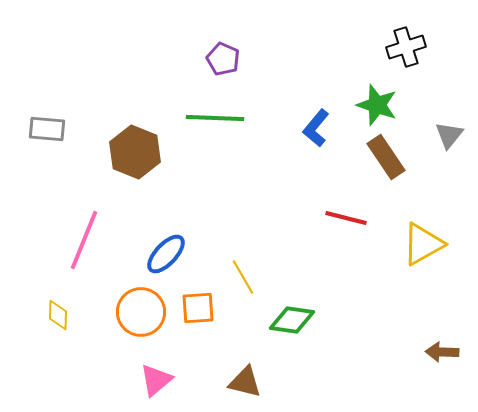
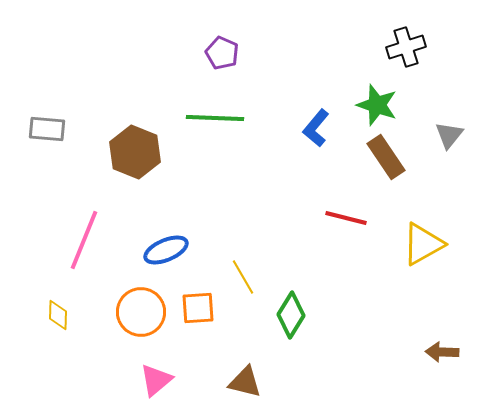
purple pentagon: moved 1 px left, 6 px up
blue ellipse: moved 4 px up; rotated 24 degrees clockwise
green diamond: moved 1 px left, 5 px up; rotated 66 degrees counterclockwise
